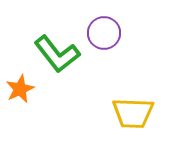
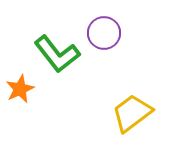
yellow trapezoid: moved 1 px left; rotated 141 degrees clockwise
